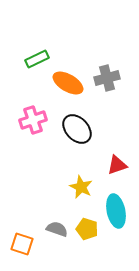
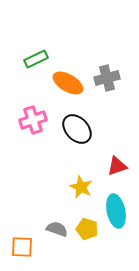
green rectangle: moved 1 px left
red triangle: moved 1 px down
orange square: moved 3 px down; rotated 15 degrees counterclockwise
